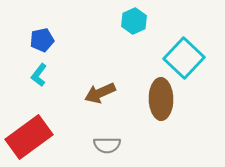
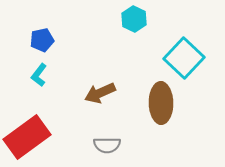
cyan hexagon: moved 2 px up; rotated 10 degrees counterclockwise
brown ellipse: moved 4 px down
red rectangle: moved 2 px left
